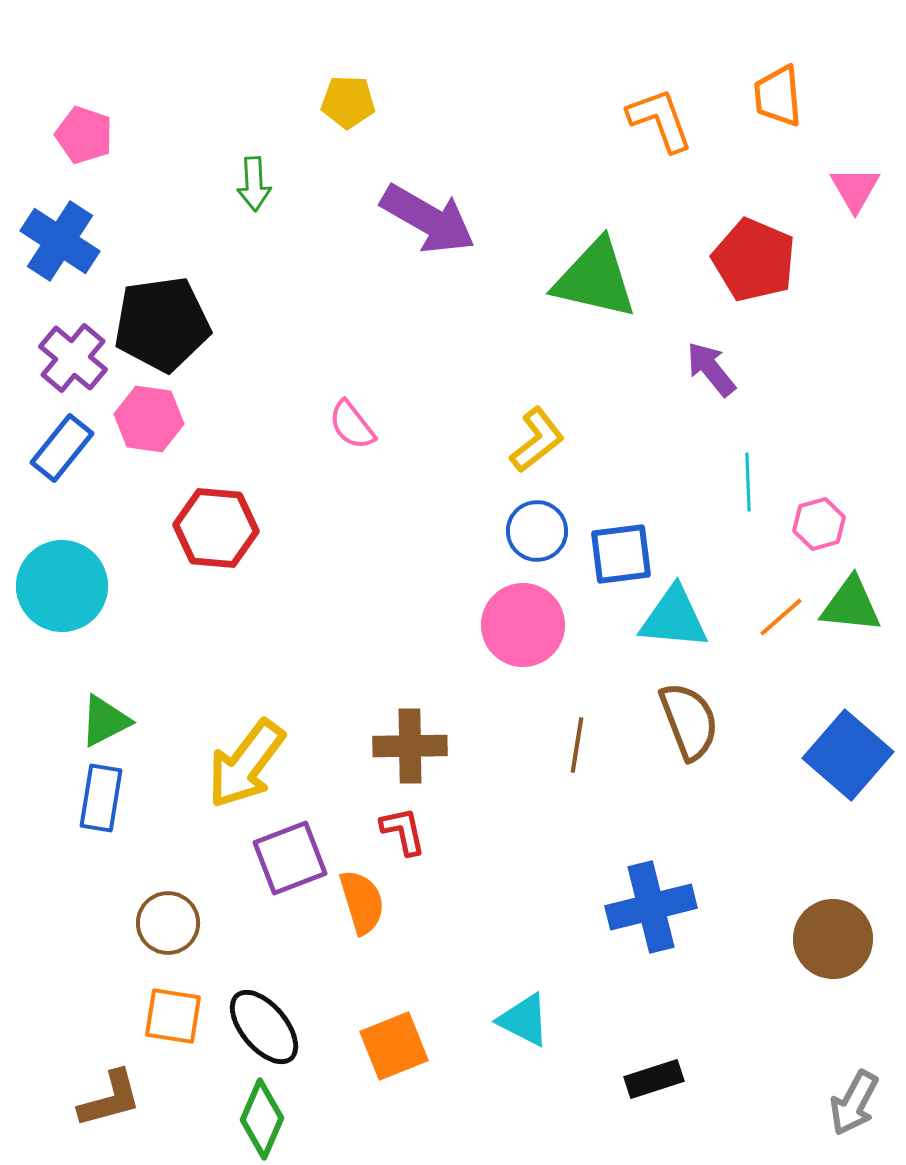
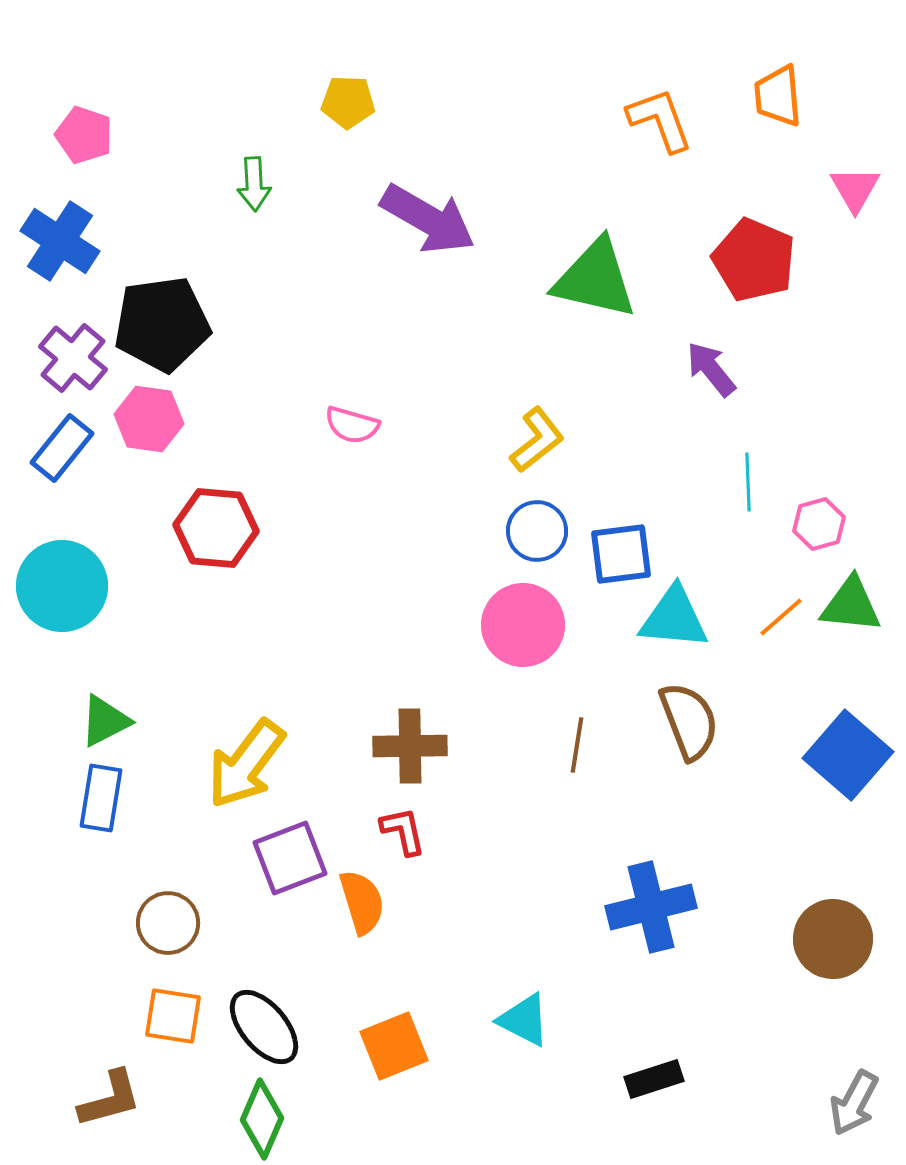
pink semicircle at (352, 425): rotated 36 degrees counterclockwise
